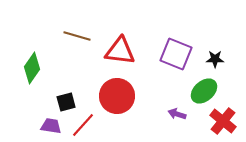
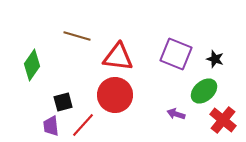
red triangle: moved 2 px left, 6 px down
black star: rotated 18 degrees clockwise
green diamond: moved 3 px up
red circle: moved 2 px left, 1 px up
black square: moved 3 px left
purple arrow: moved 1 px left
red cross: moved 1 px up
purple trapezoid: rotated 105 degrees counterclockwise
